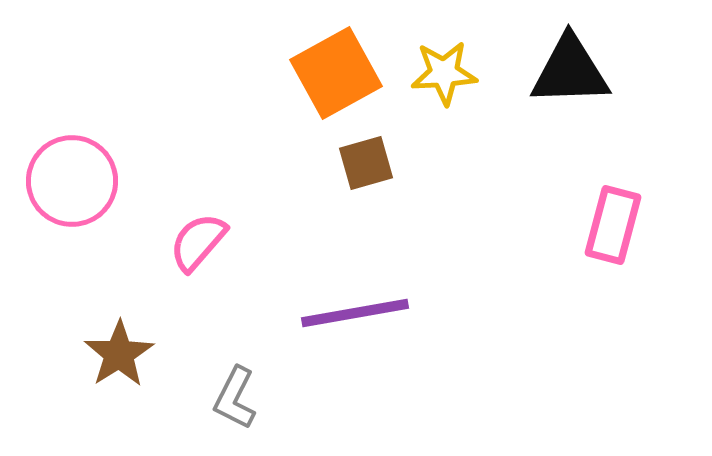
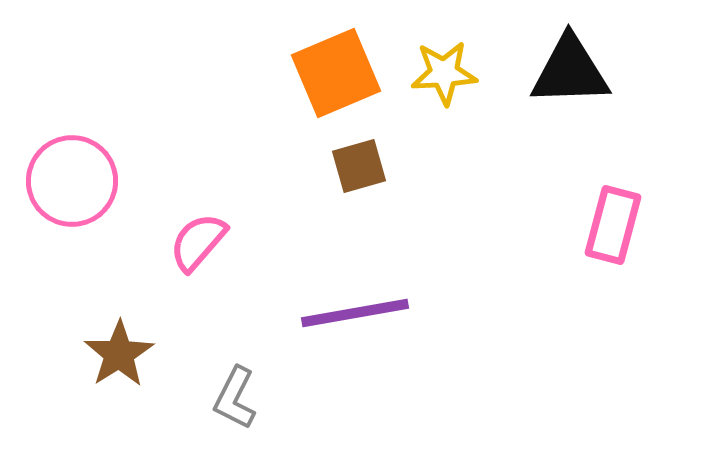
orange square: rotated 6 degrees clockwise
brown square: moved 7 px left, 3 px down
